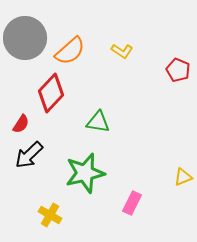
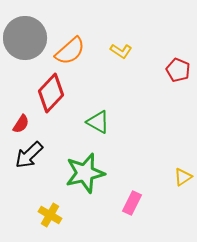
yellow L-shape: moved 1 px left
green triangle: rotated 20 degrees clockwise
yellow triangle: rotated 12 degrees counterclockwise
